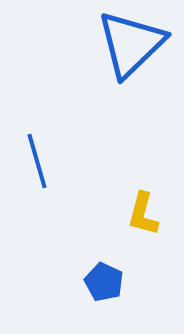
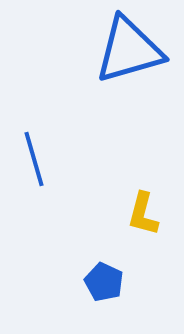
blue triangle: moved 2 px left, 6 px down; rotated 28 degrees clockwise
blue line: moved 3 px left, 2 px up
